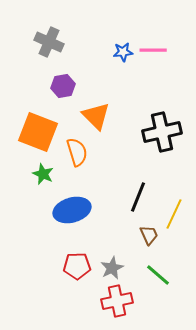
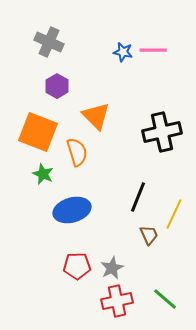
blue star: rotated 18 degrees clockwise
purple hexagon: moved 6 px left; rotated 20 degrees counterclockwise
green line: moved 7 px right, 24 px down
